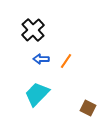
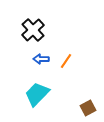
brown square: rotated 35 degrees clockwise
